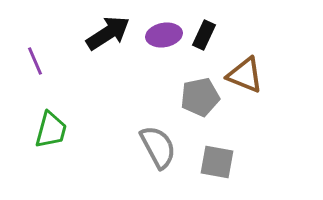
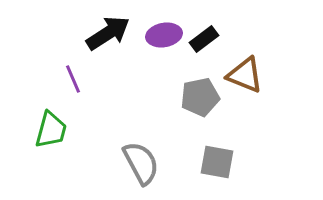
black rectangle: moved 4 px down; rotated 28 degrees clockwise
purple line: moved 38 px right, 18 px down
gray semicircle: moved 17 px left, 16 px down
